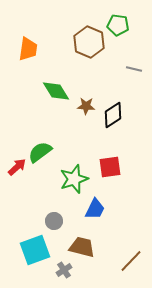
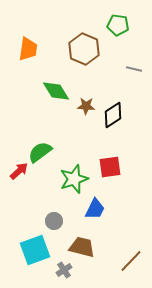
brown hexagon: moved 5 px left, 7 px down
red arrow: moved 2 px right, 4 px down
